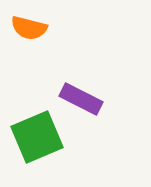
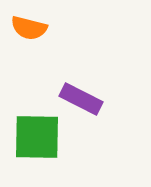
green square: rotated 24 degrees clockwise
